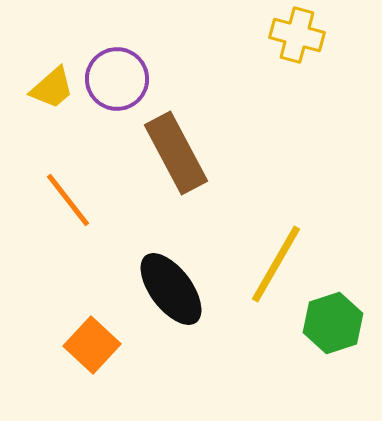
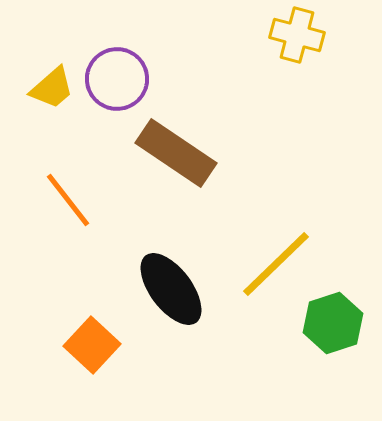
brown rectangle: rotated 28 degrees counterclockwise
yellow line: rotated 16 degrees clockwise
